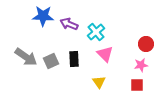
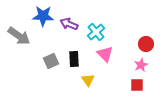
gray arrow: moved 7 px left, 21 px up
pink star: rotated 16 degrees counterclockwise
yellow triangle: moved 11 px left, 2 px up
